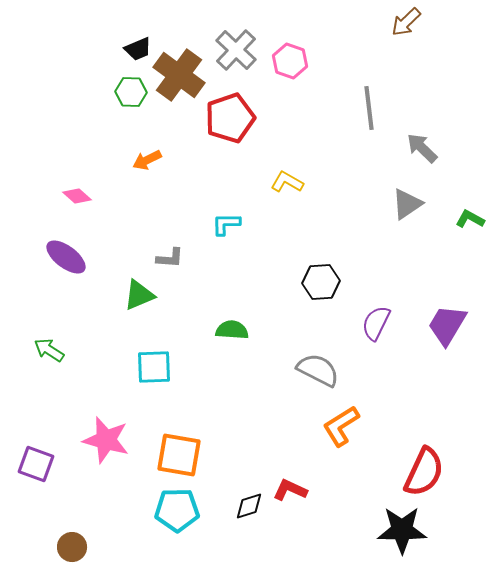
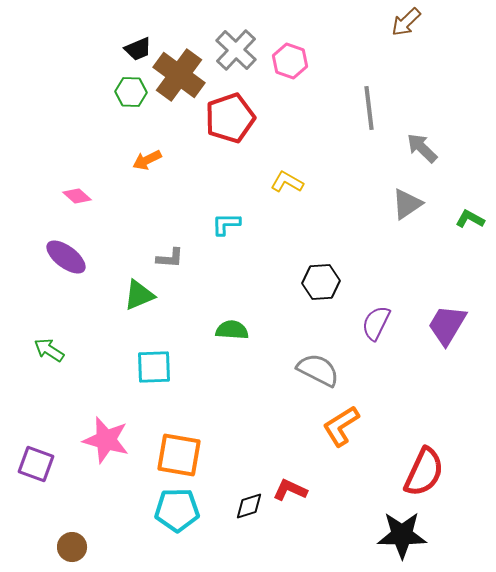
black star: moved 5 px down
